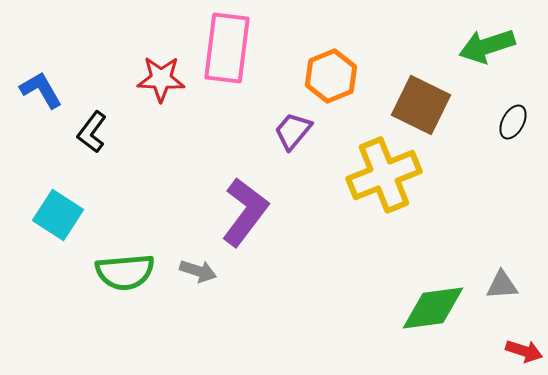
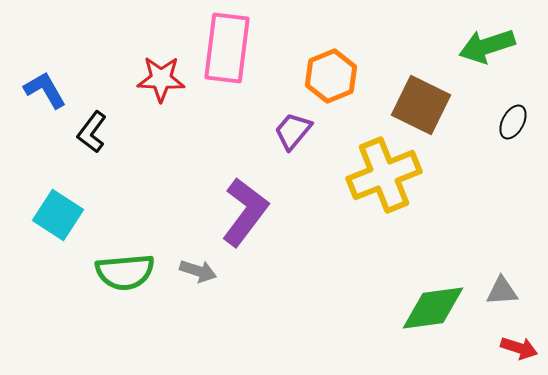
blue L-shape: moved 4 px right
gray triangle: moved 6 px down
red arrow: moved 5 px left, 3 px up
